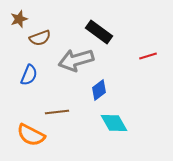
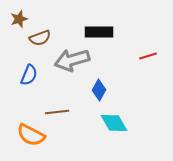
black rectangle: rotated 36 degrees counterclockwise
gray arrow: moved 4 px left
blue diamond: rotated 25 degrees counterclockwise
